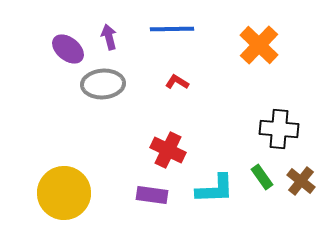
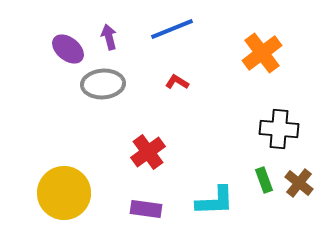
blue line: rotated 21 degrees counterclockwise
orange cross: moved 3 px right, 8 px down; rotated 9 degrees clockwise
red cross: moved 20 px left, 2 px down; rotated 28 degrees clockwise
green rectangle: moved 2 px right, 3 px down; rotated 15 degrees clockwise
brown cross: moved 2 px left, 2 px down
cyan L-shape: moved 12 px down
purple rectangle: moved 6 px left, 14 px down
